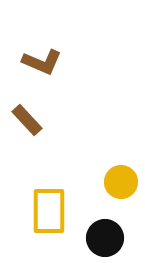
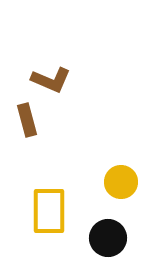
brown L-shape: moved 9 px right, 18 px down
brown rectangle: rotated 28 degrees clockwise
black circle: moved 3 px right
